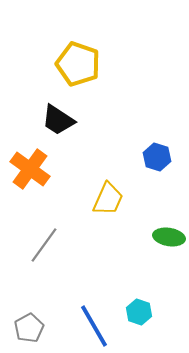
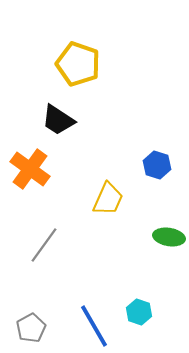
blue hexagon: moved 8 px down
gray pentagon: moved 2 px right
